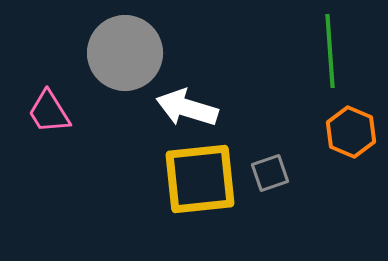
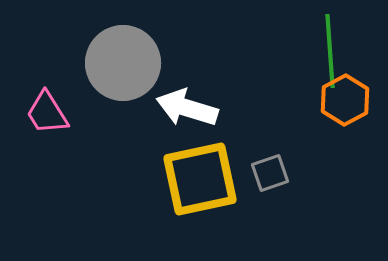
gray circle: moved 2 px left, 10 px down
pink trapezoid: moved 2 px left, 1 px down
orange hexagon: moved 6 px left, 32 px up; rotated 9 degrees clockwise
yellow square: rotated 6 degrees counterclockwise
